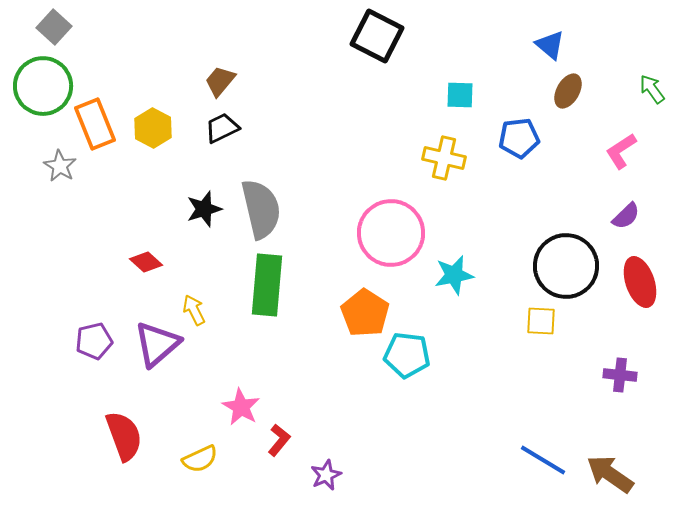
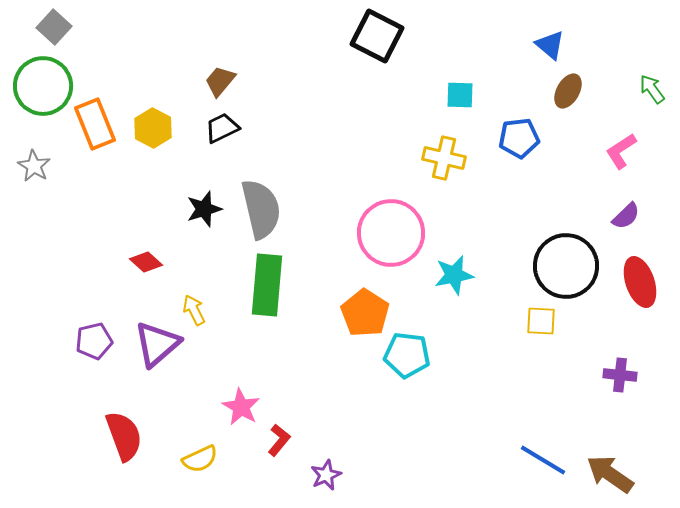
gray star: moved 26 px left
